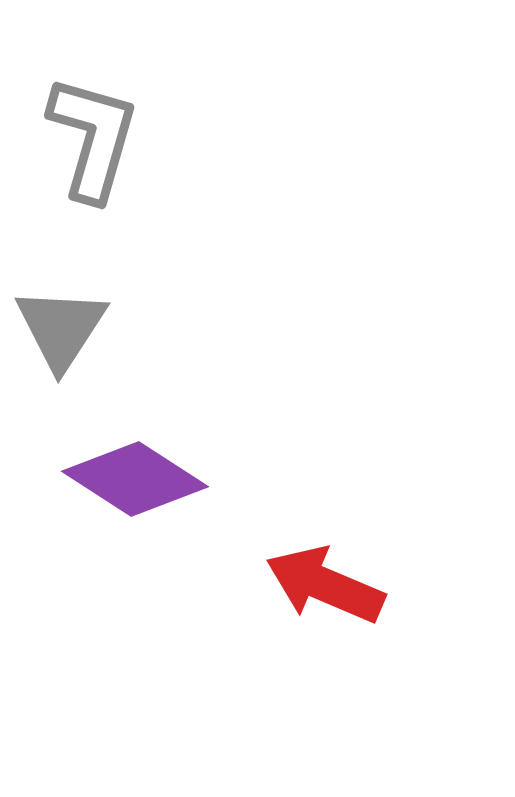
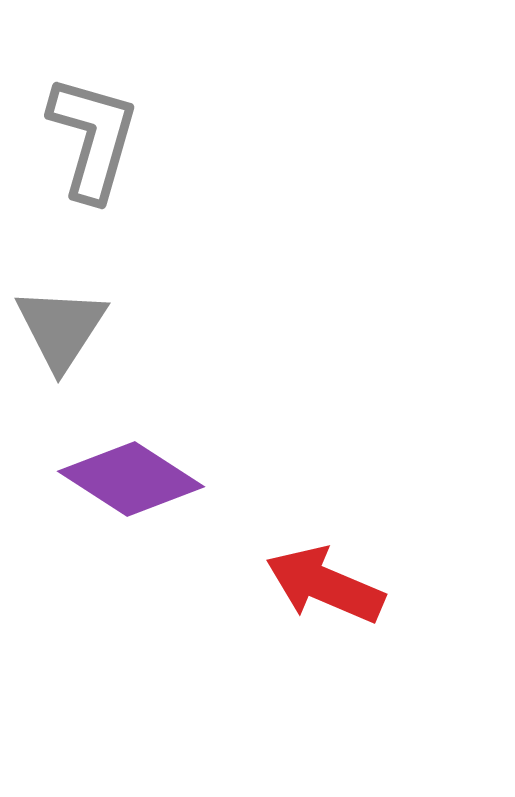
purple diamond: moved 4 px left
